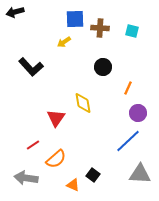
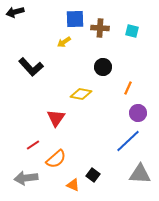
yellow diamond: moved 2 px left, 9 px up; rotated 70 degrees counterclockwise
gray arrow: rotated 15 degrees counterclockwise
